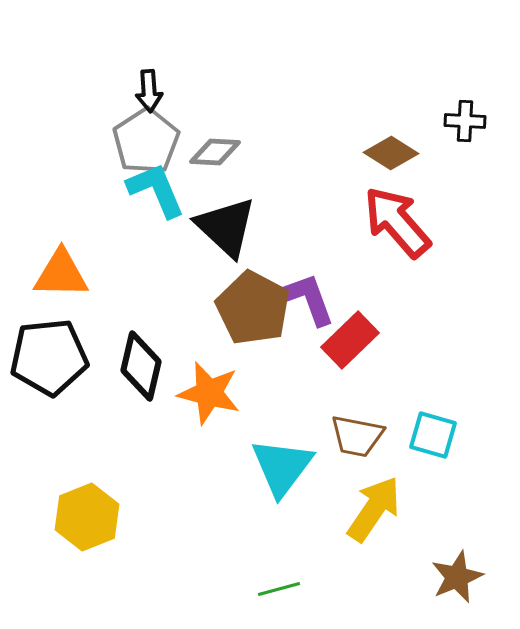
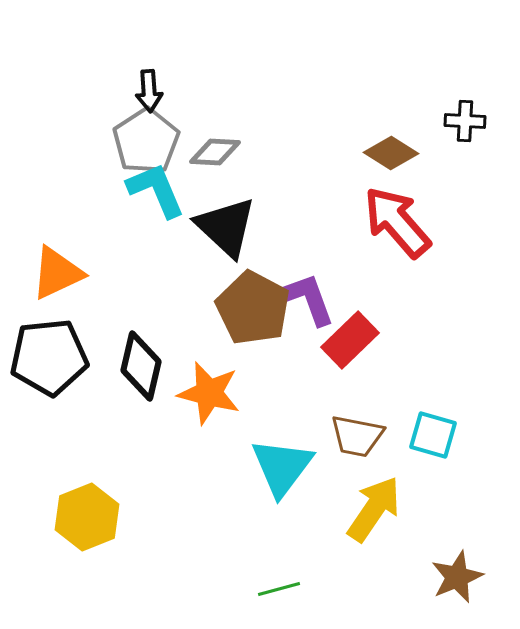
orange triangle: moved 4 px left, 1 px up; rotated 26 degrees counterclockwise
